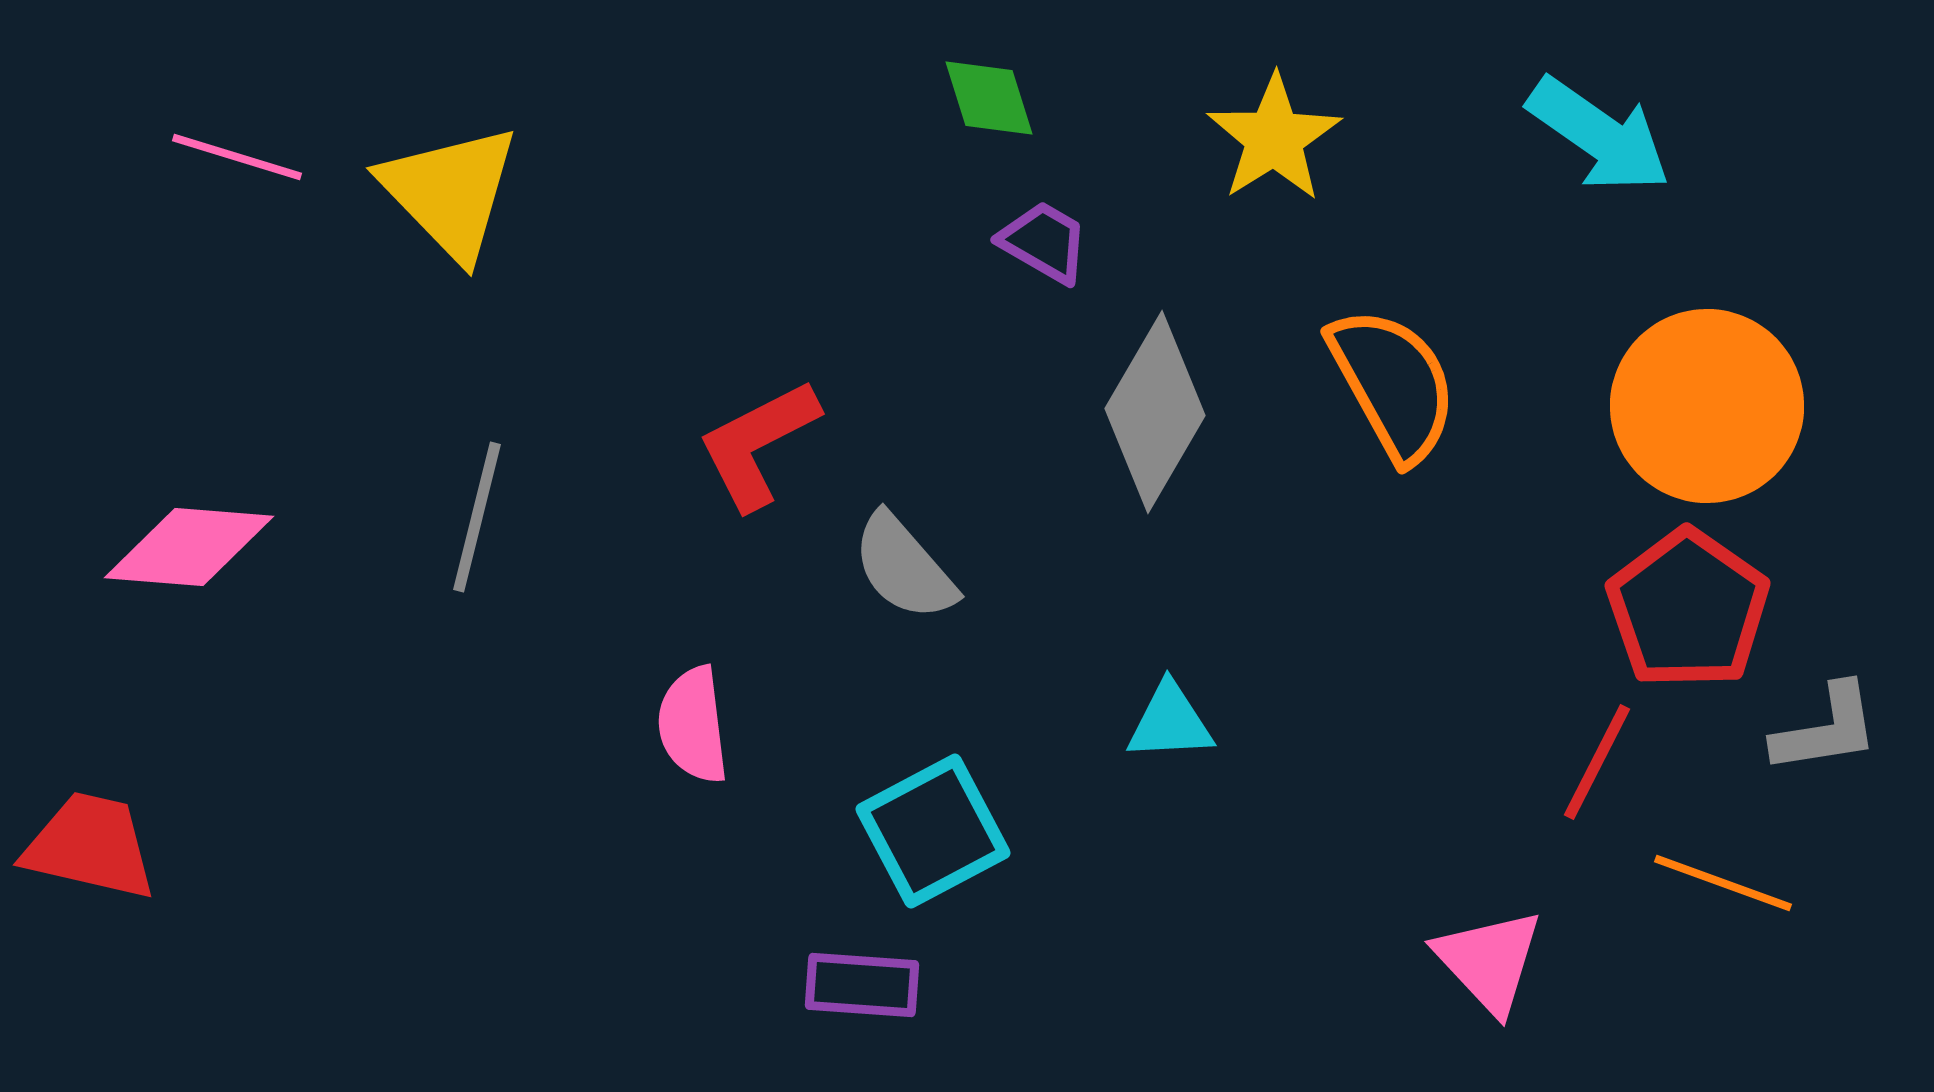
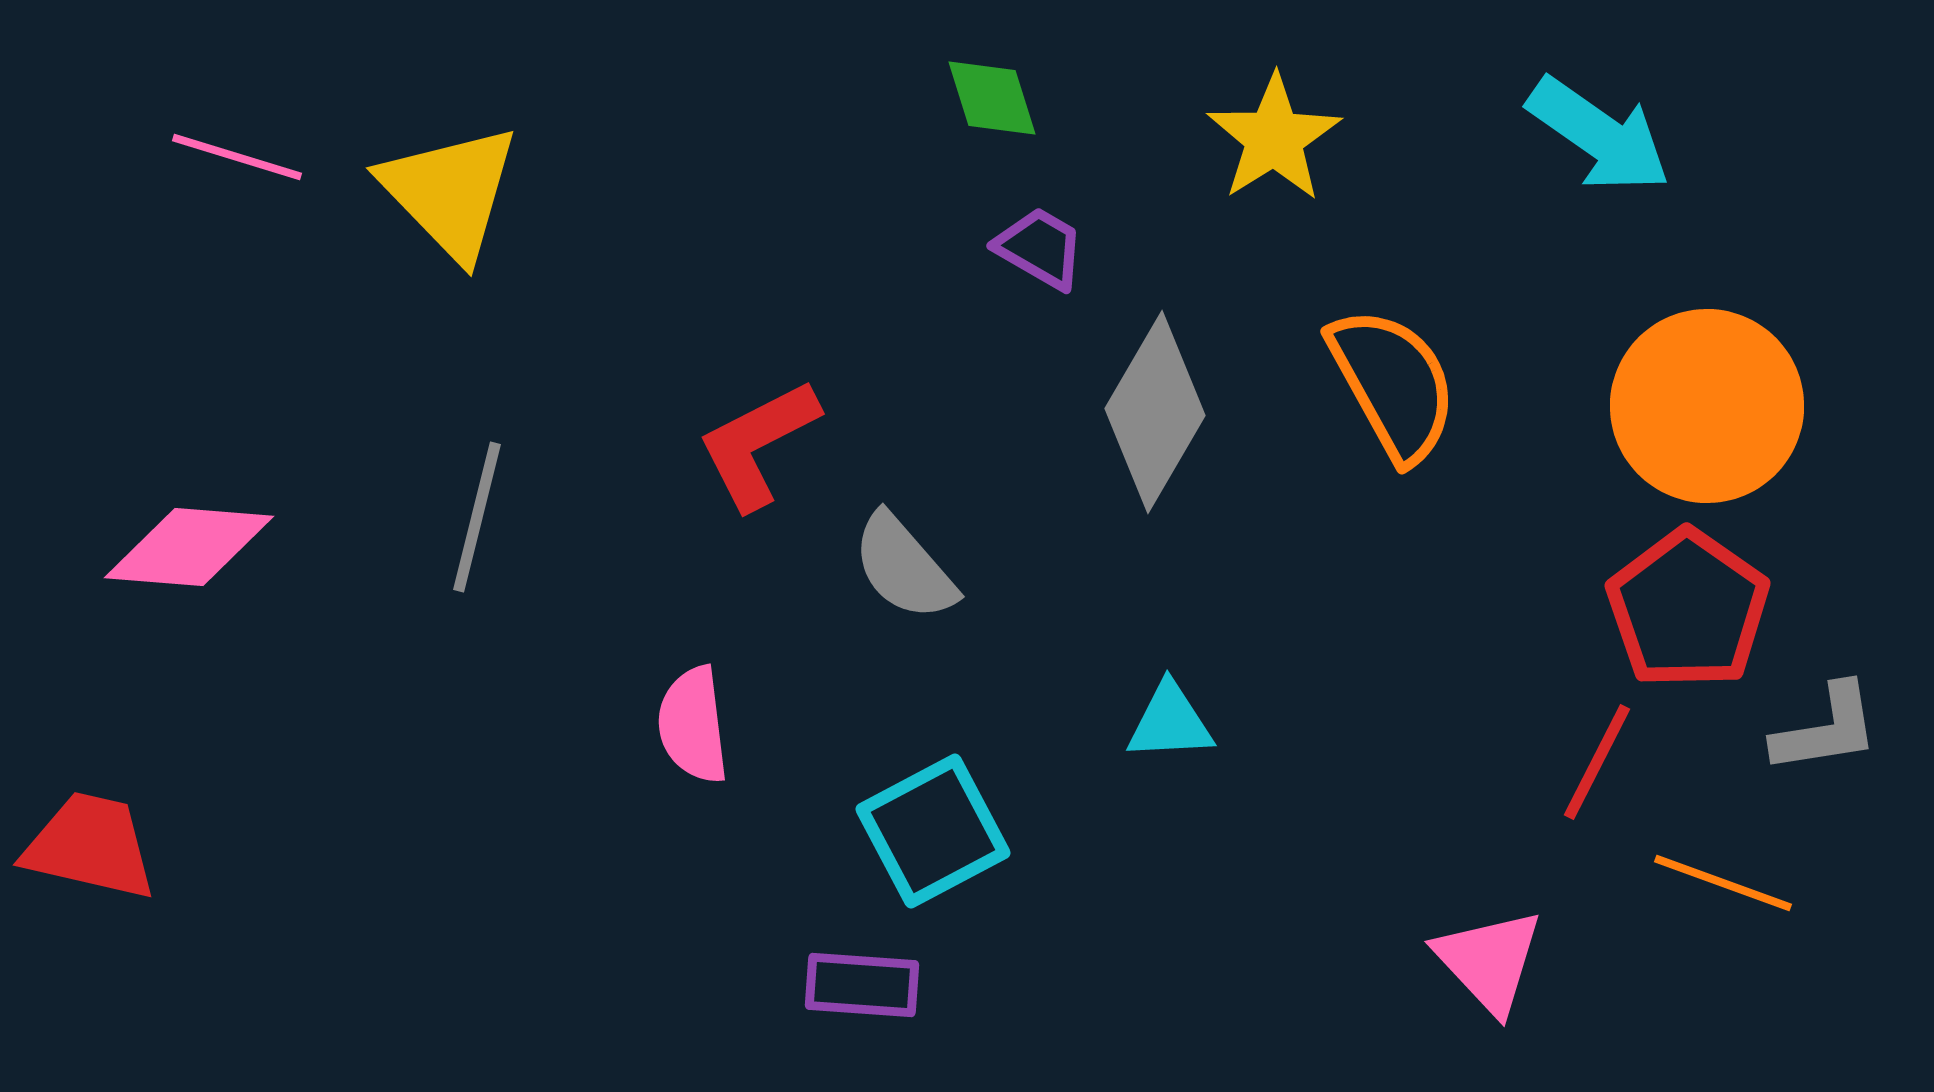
green diamond: moved 3 px right
purple trapezoid: moved 4 px left, 6 px down
